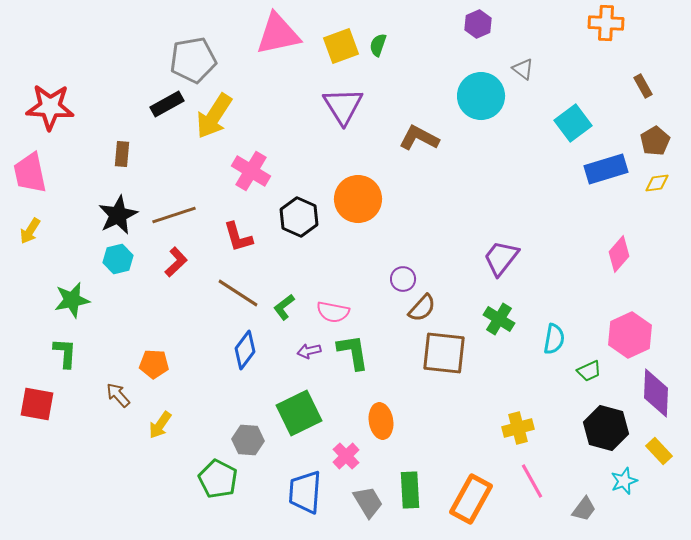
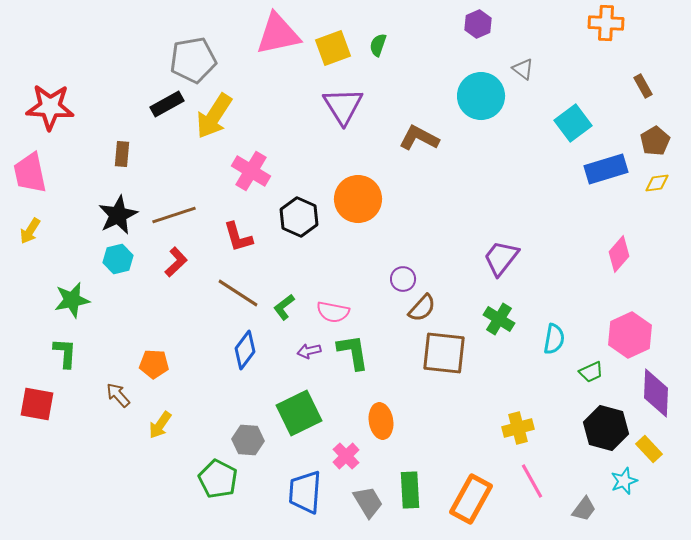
yellow square at (341, 46): moved 8 px left, 2 px down
green trapezoid at (589, 371): moved 2 px right, 1 px down
yellow rectangle at (659, 451): moved 10 px left, 2 px up
